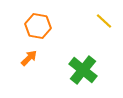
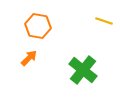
yellow line: rotated 24 degrees counterclockwise
